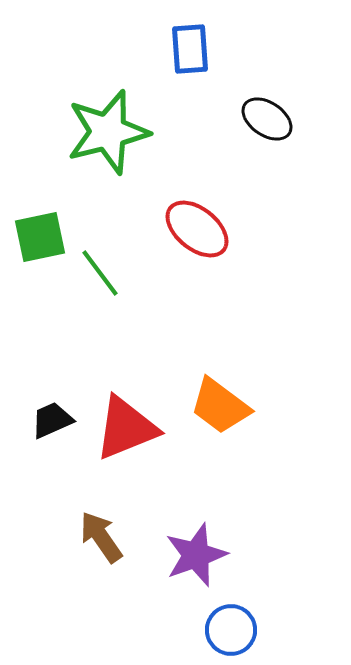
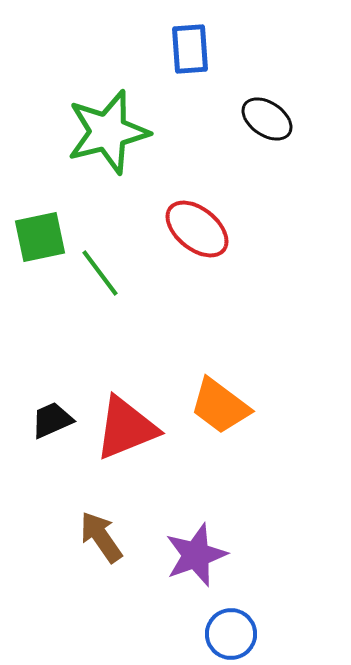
blue circle: moved 4 px down
